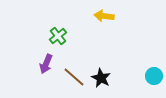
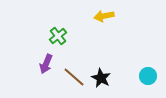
yellow arrow: rotated 18 degrees counterclockwise
cyan circle: moved 6 px left
